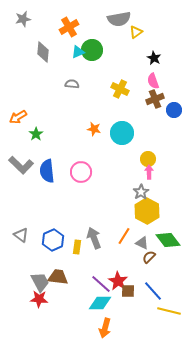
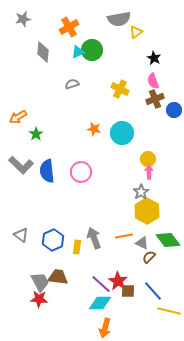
gray semicircle at (72, 84): rotated 24 degrees counterclockwise
orange line at (124, 236): rotated 48 degrees clockwise
